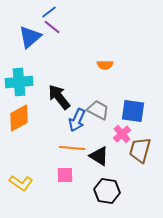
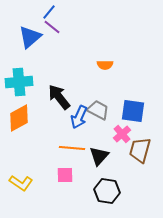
blue line: rotated 14 degrees counterclockwise
blue arrow: moved 2 px right, 3 px up
black triangle: rotated 40 degrees clockwise
